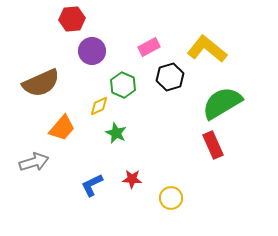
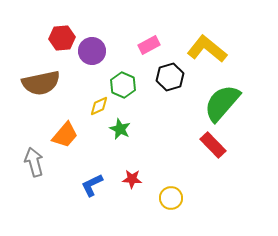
red hexagon: moved 10 px left, 19 px down
pink rectangle: moved 2 px up
brown semicircle: rotated 12 degrees clockwise
green semicircle: rotated 18 degrees counterclockwise
orange trapezoid: moved 3 px right, 7 px down
green star: moved 4 px right, 4 px up
red rectangle: rotated 20 degrees counterclockwise
gray arrow: rotated 88 degrees counterclockwise
